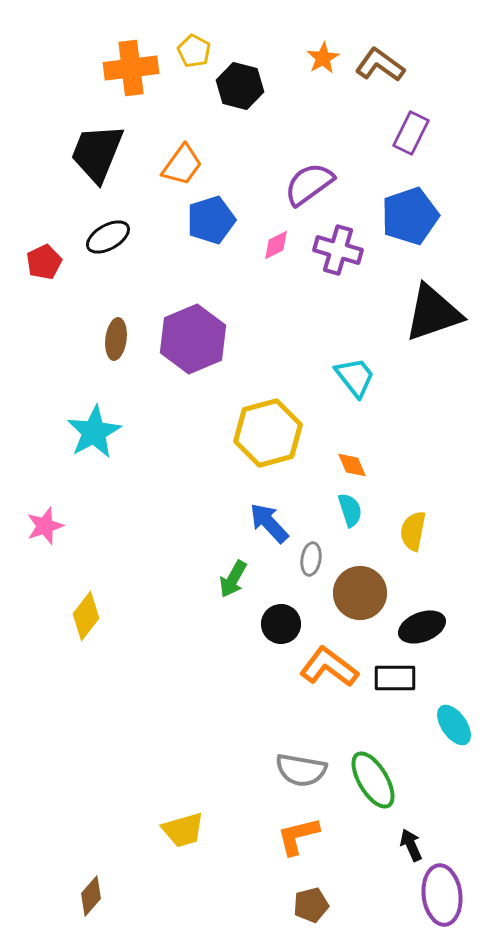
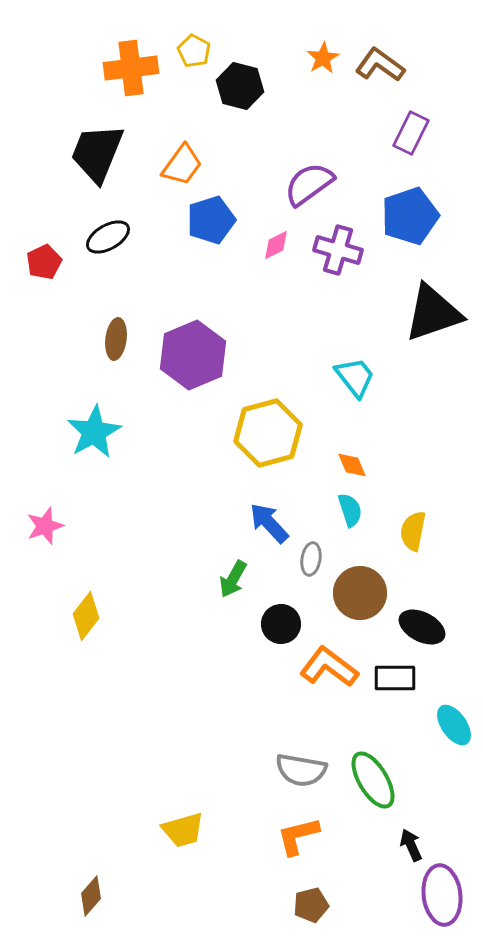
purple hexagon at (193, 339): moved 16 px down
black ellipse at (422, 627): rotated 48 degrees clockwise
